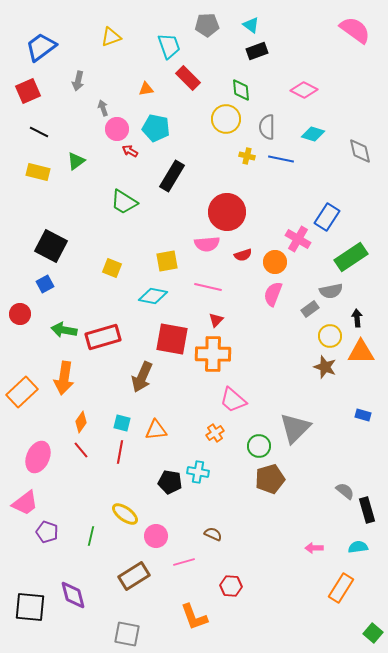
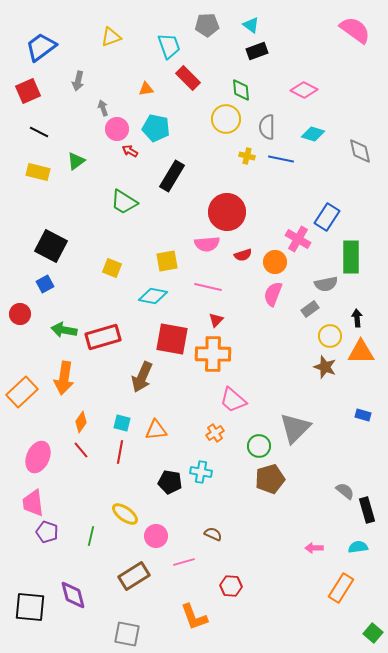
green rectangle at (351, 257): rotated 56 degrees counterclockwise
gray semicircle at (331, 291): moved 5 px left, 7 px up
cyan cross at (198, 472): moved 3 px right
pink trapezoid at (25, 503): moved 8 px right; rotated 120 degrees clockwise
